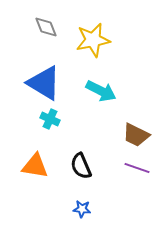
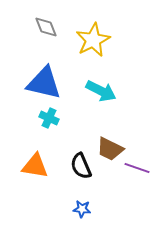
yellow star: rotated 16 degrees counterclockwise
blue triangle: rotated 18 degrees counterclockwise
cyan cross: moved 1 px left, 1 px up
brown trapezoid: moved 26 px left, 14 px down
